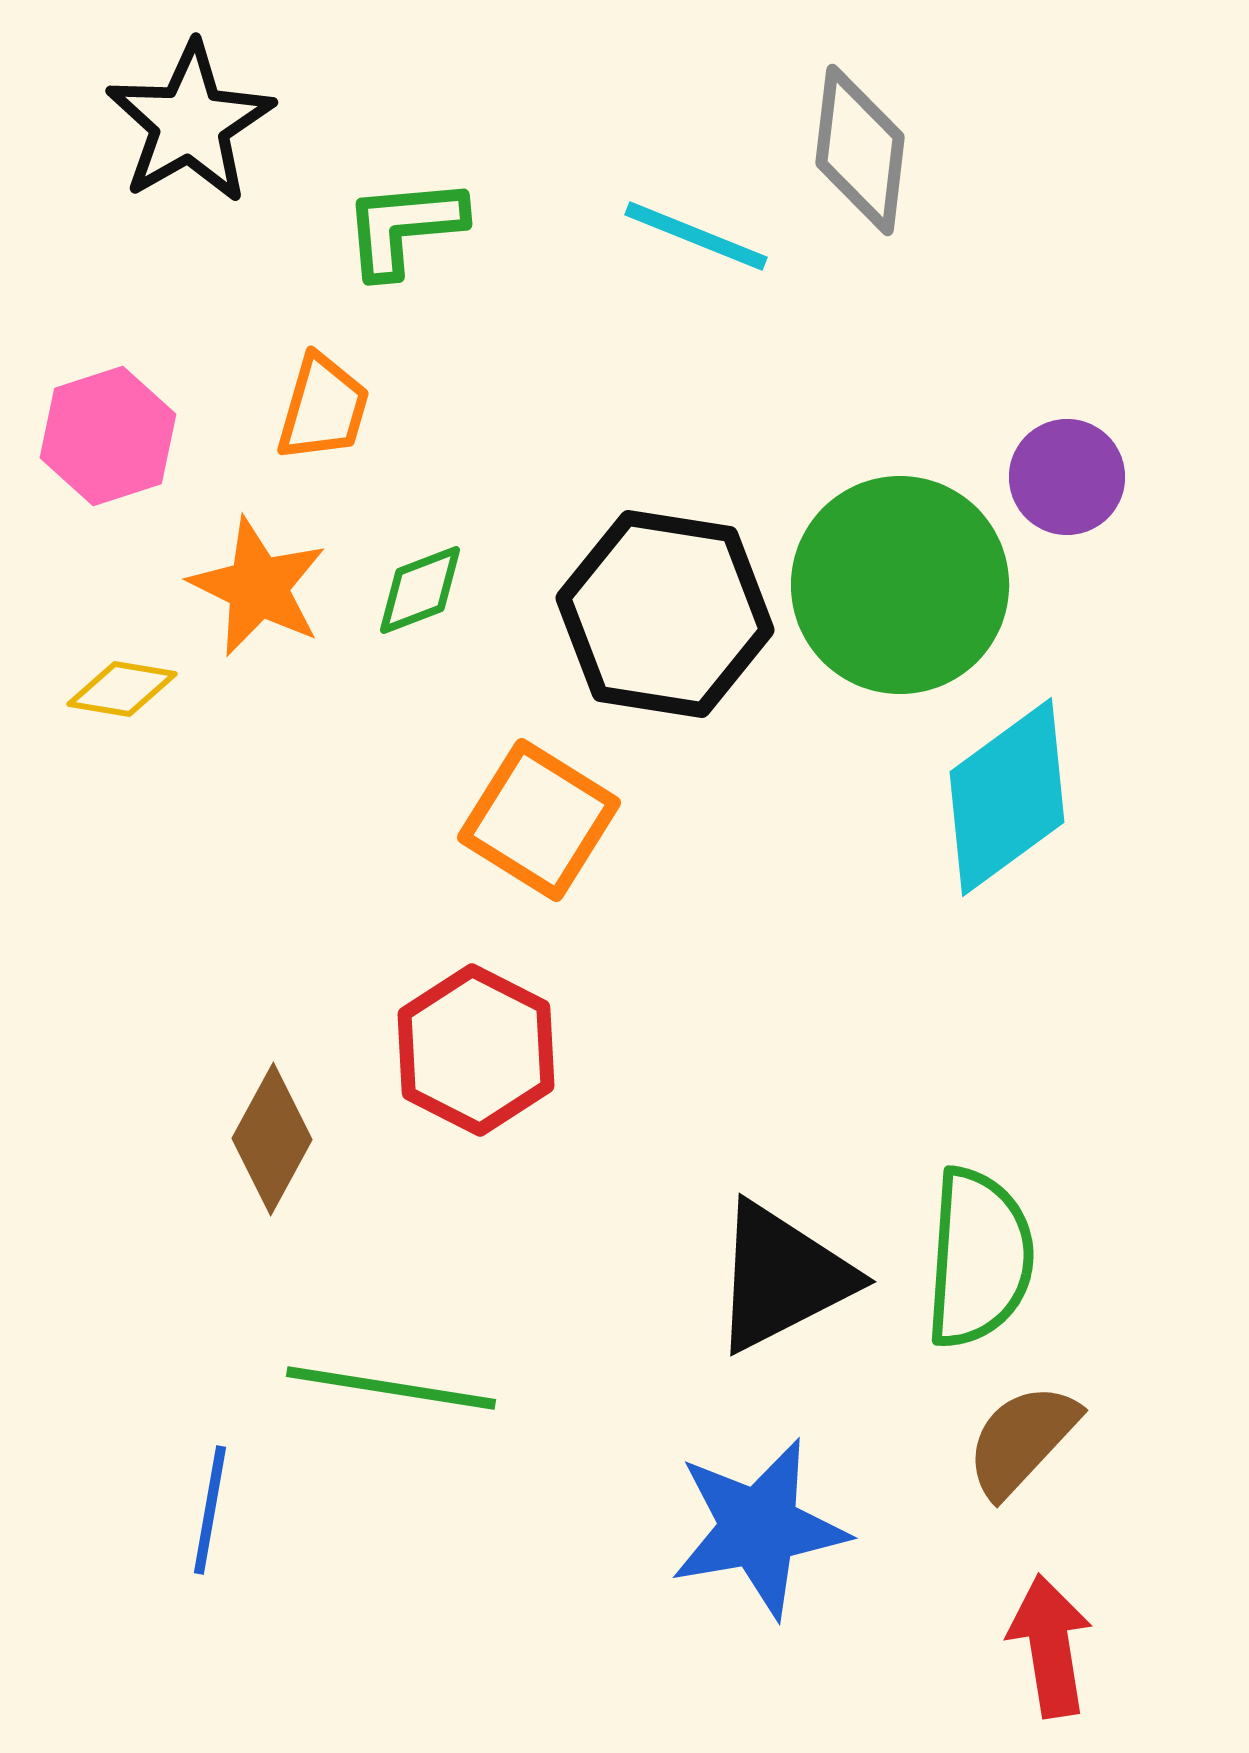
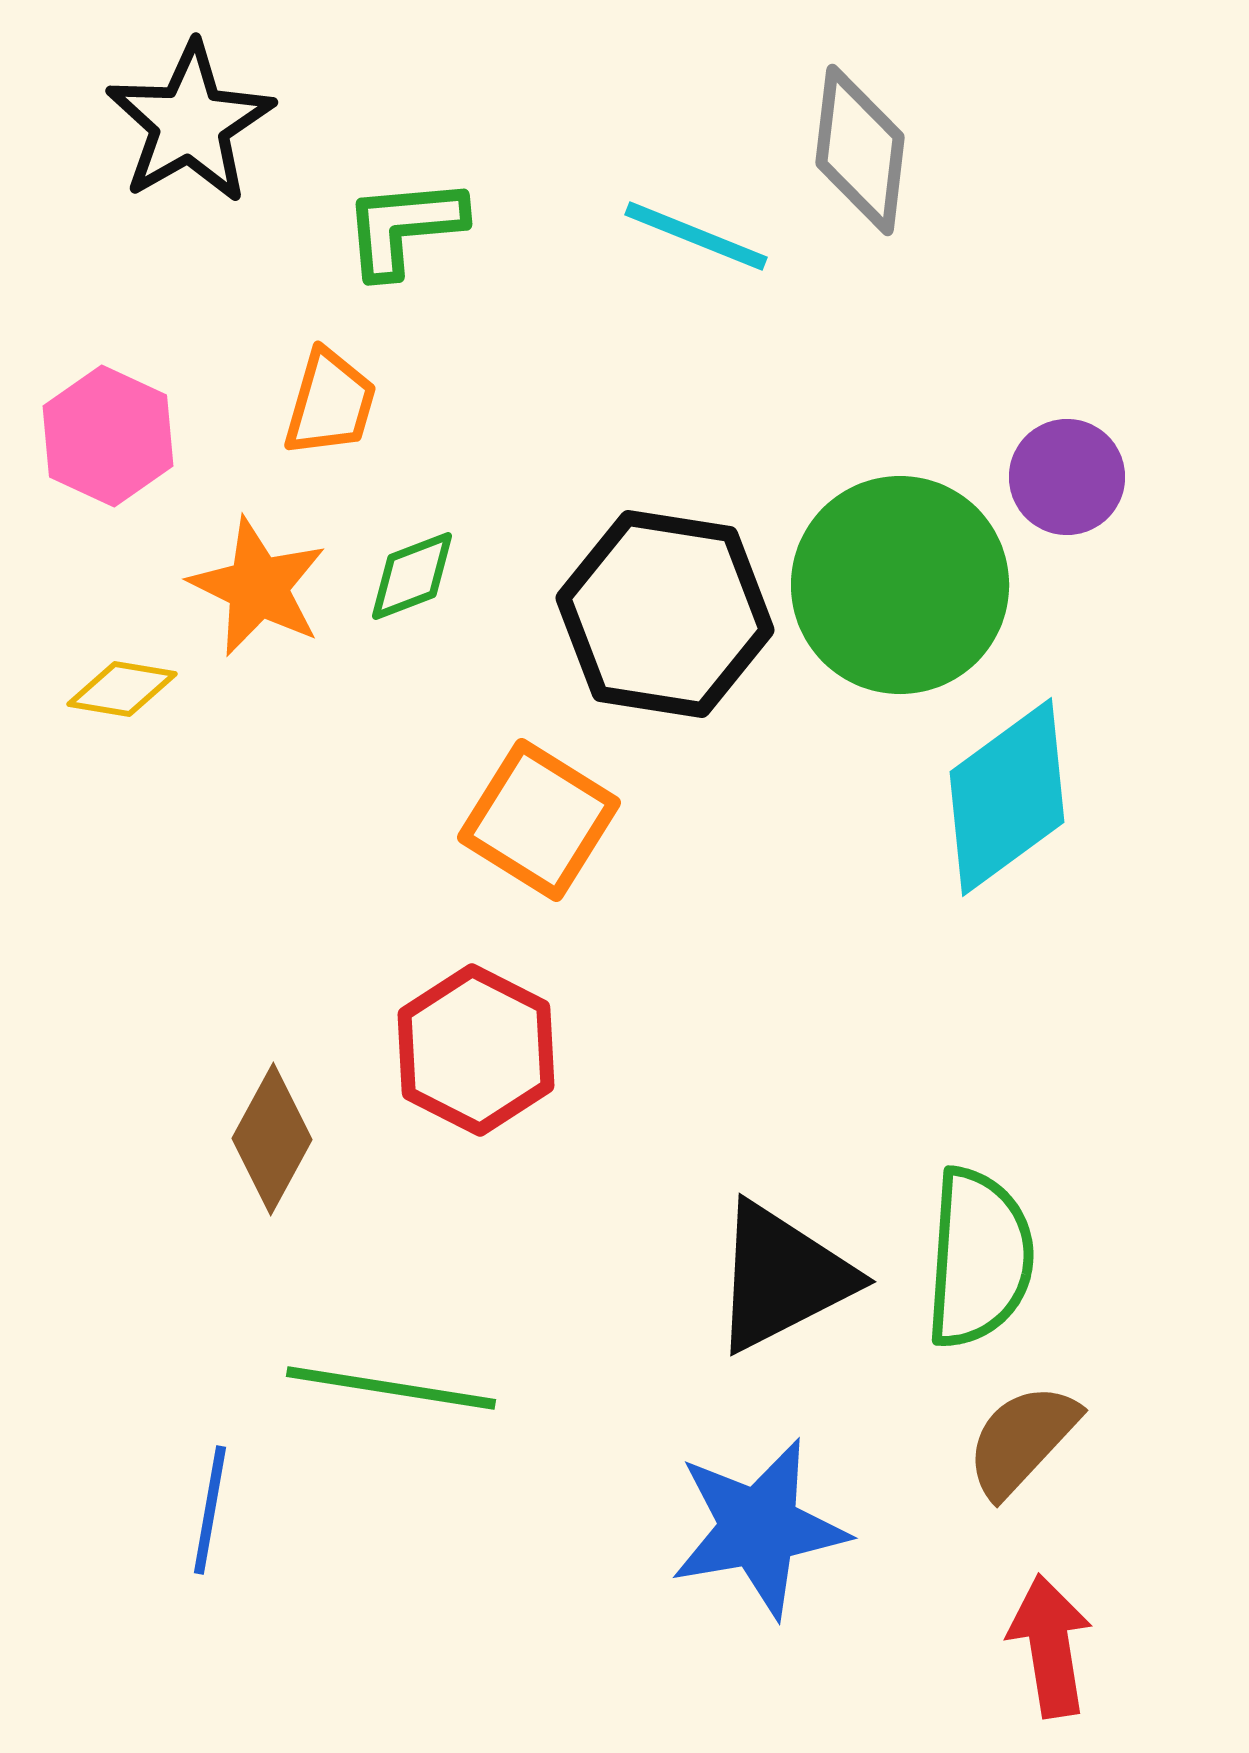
orange trapezoid: moved 7 px right, 5 px up
pink hexagon: rotated 17 degrees counterclockwise
green diamond: moved 8 px left, 14 px up
